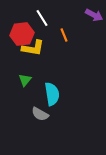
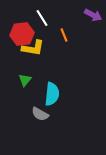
purple arrow: moved 1 px left
cyan semicircle: rotated 15 degrees clockwise
